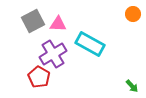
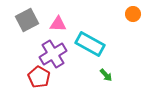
gray square: moved 6 px left, 1 px up
green arrow: moved 26 px left, 11 px up
